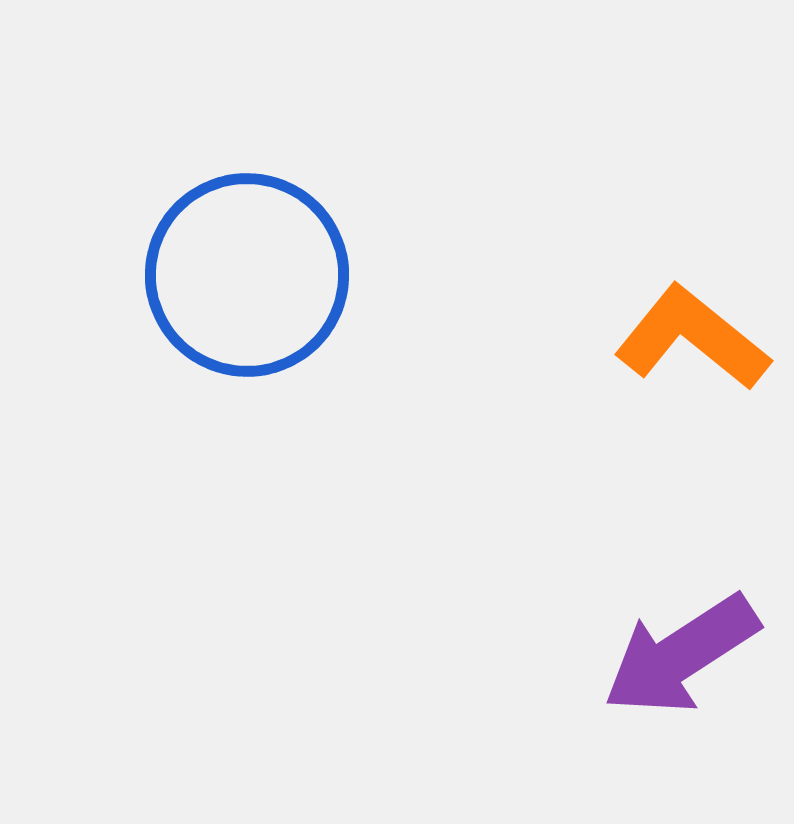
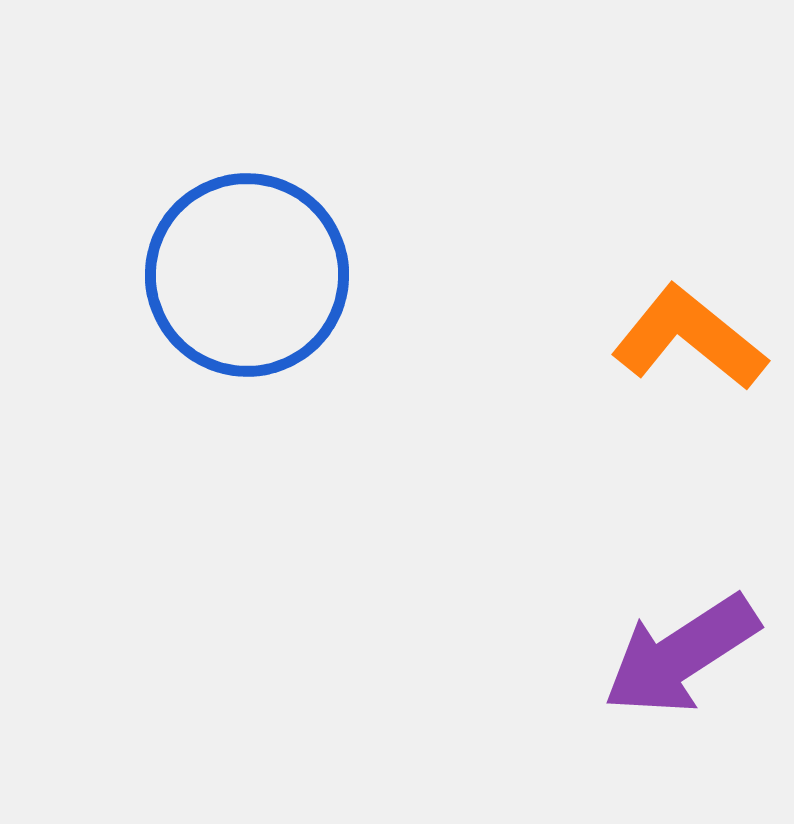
orange L-shape: moved 3 px left
